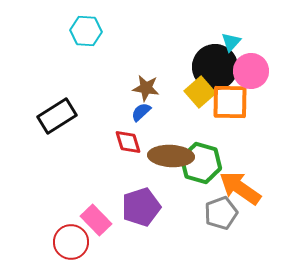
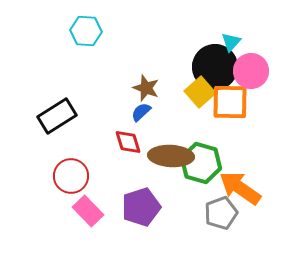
brown star: rotated 12 degrees clockwise
pink rectangle: moved 8 px left, 9 px up
red circle: moved 66 px up
